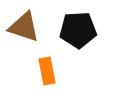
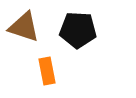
black pentagon: rotated 6 degrees clockwise
